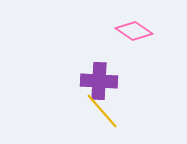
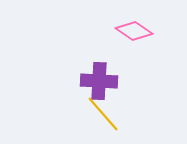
yellow line: moved 1 px right, 3 px down
